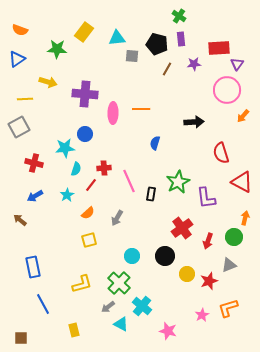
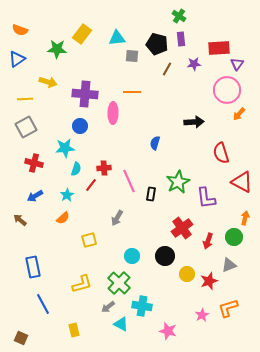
yellow rectangle at (84, 32): moved 2 px left, 2 px down
orange line at (141, 109): moved 9 px left, 17 px up
orange arrow at (243, 116): moved 4 px left, 2 px up
gray square at (19, 127): moved 7 px right
blue circle at (85, 134): moved 5 px left, 8 px up
orange semicircle at (88, 213): moved 25 px left, 5 px down
cyan cross at (142, 306): rotated 30 degrees counterclockwise
brown square at (21, 338): rotated 24 degrees clockwise
